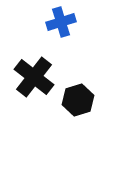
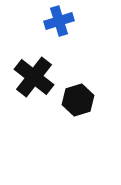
blue cross: moved 2 px left, 1 px up
